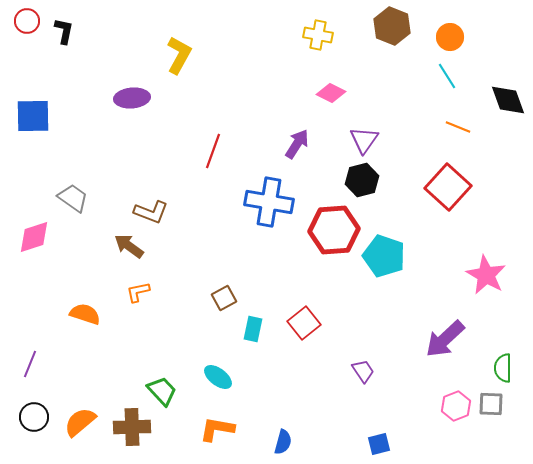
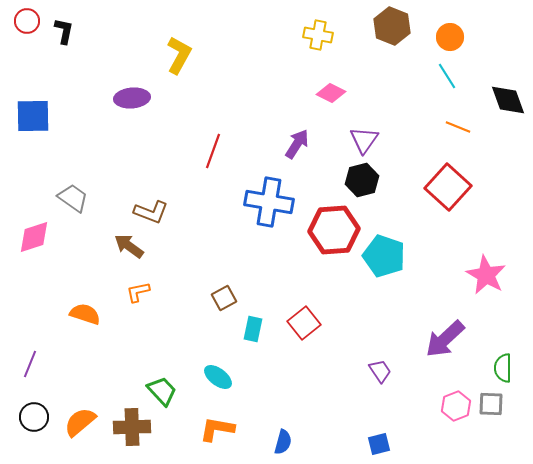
purple trapezoid at (363, 371): moved 17 px right
